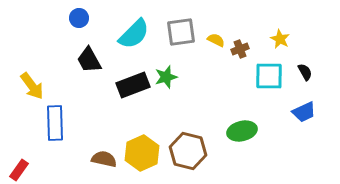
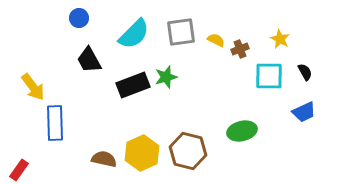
yellow arrow: moved 1 px right, 1 px down
